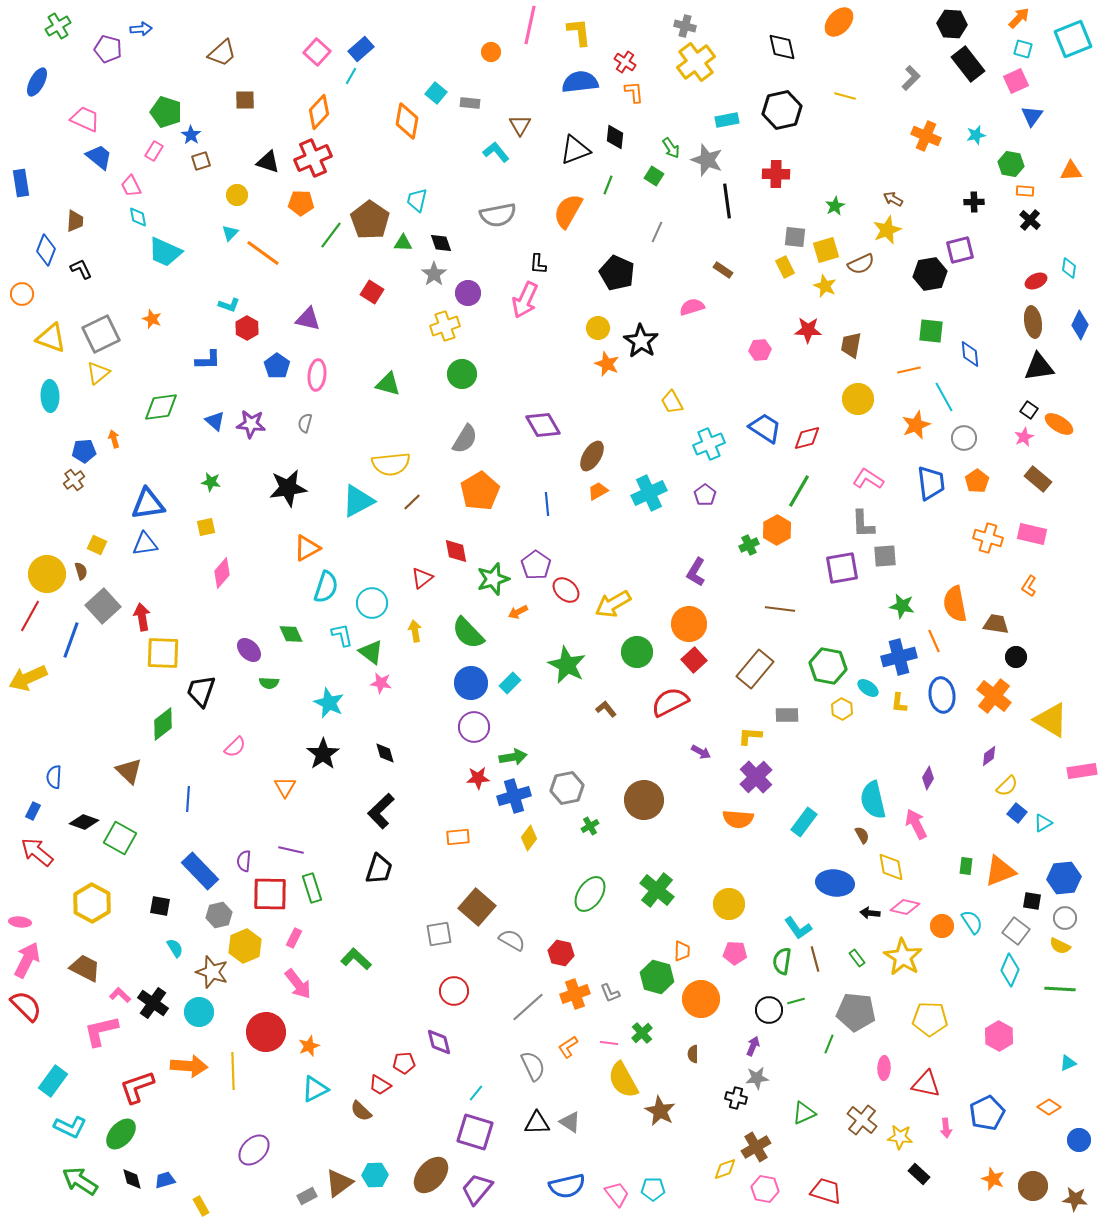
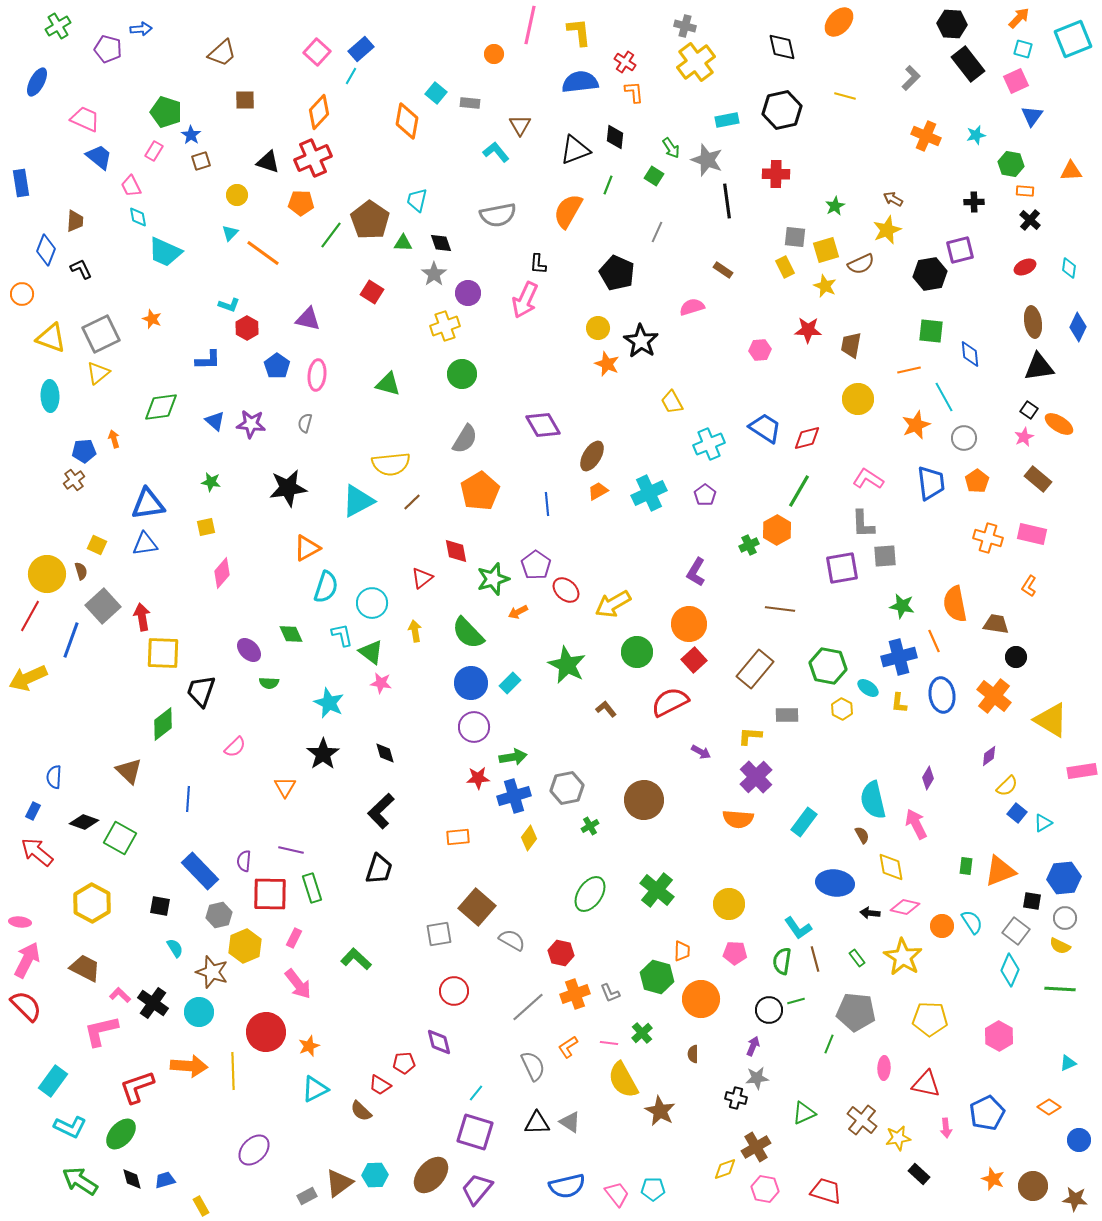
orange circle at (491, 52): moved 3 px right, 2 px down
red ellipse at (1036, 281): moved 11 px left, 14 px up
blue diamond at (1080, 325): moved 2 px left, 2 px down
yellow star at (900, 1137): moved 2 px left, 1 px down; rotated 15 degrees counterclockwise
